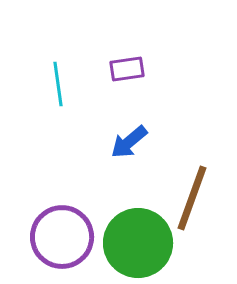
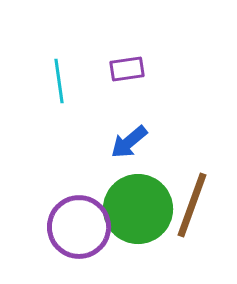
cyan line: moved 1 px right, 3 px up
brown line: moved 7 px down
purple circle: moved 17 px right, 10 px up
green circle: moved 34 px up
